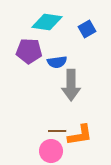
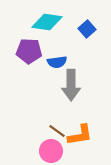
blue square: rotated 12 degrees counterclockwise
brown line: rotated 36 degrees clockwise
